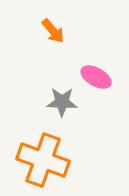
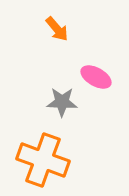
orange arrow: moved 4 px right, 2 px up
